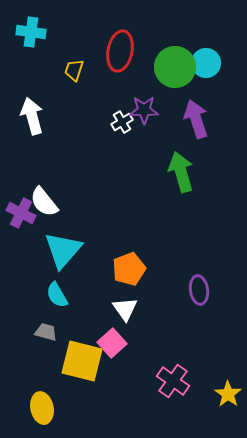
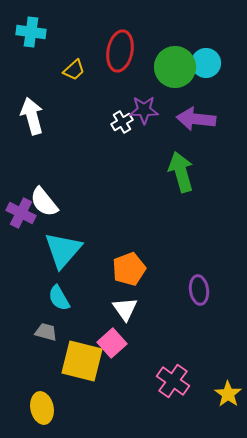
yellow trapezoid: rotated 150 degrees counterclockwise
purple arrow: rotated 66 degrees counterclockwise
cyan semicircle: moved 2 px right, 3 px down
